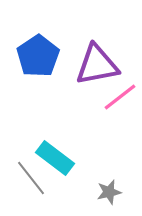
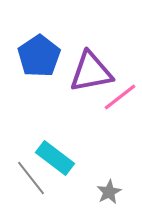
blue pentagon: moved 1 px right
purple triangle: moved 6 px left, 7 px down
gray star: rotated 15 degrees counterclockwise
